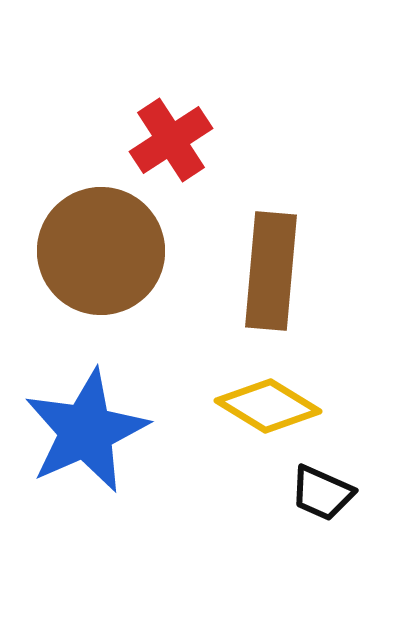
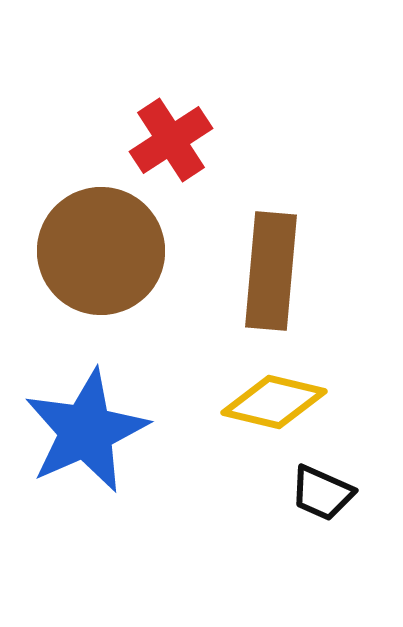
yellow diamond: moved 6 px right, 4 px up; rotated 18 degrees counterclockwise
